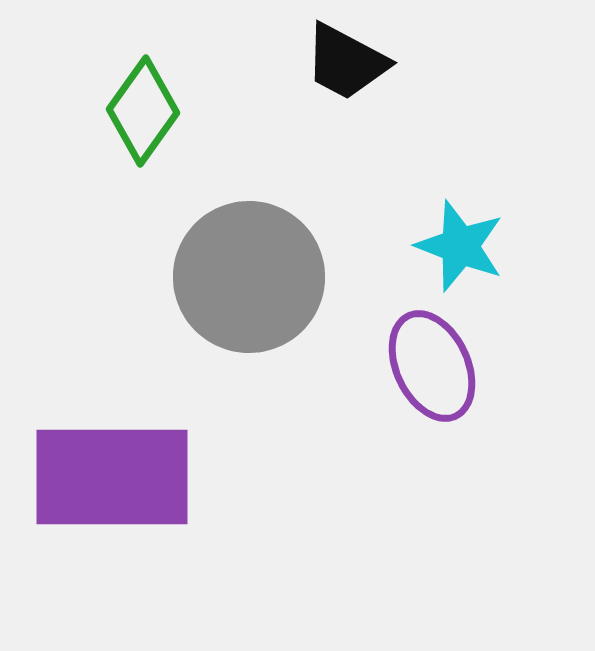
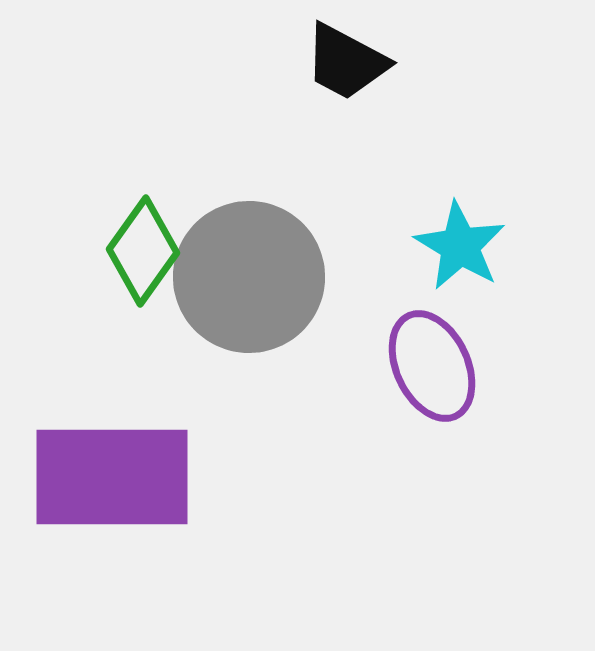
green diamond: moved 140 px down
cyan star: rotated 10 degrees clockwise
